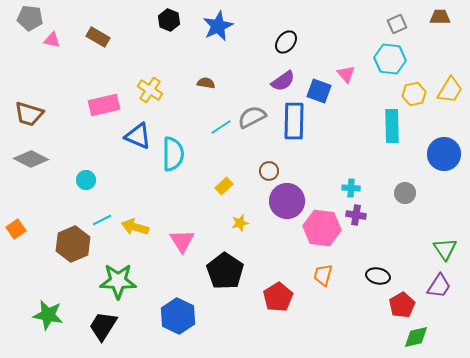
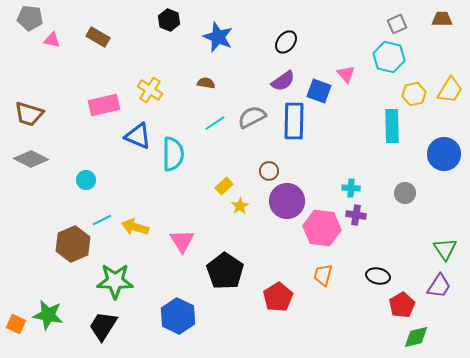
brown trapezoid at (440, 17): moved 2 px right, 2 px down
blue star at (218, 26): moved 11 px down; rotated 24 degrees counterclockwise
cyan hexagon at (390, 59): moved 1 px left, 2 px up; rotated 8 degrees clockwise
cyan line at (221, 127): moved 6 px left, 4 px up
yellow star at (240, 223): moved 17 px up; rotated 18 degrees counterclockwise
orange square at (16, 229): moved 95 px down; rotated 30 degrees counterclockwise
green star at (118, 281): moved 3 px left
